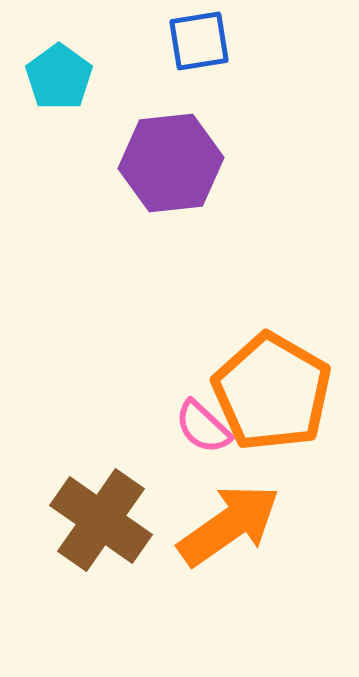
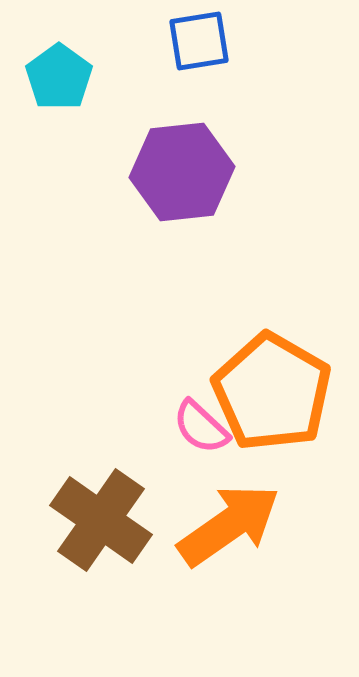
purple hexagon: moved 11 px right, 9 px down
pink semicircle: moved 2 px left
